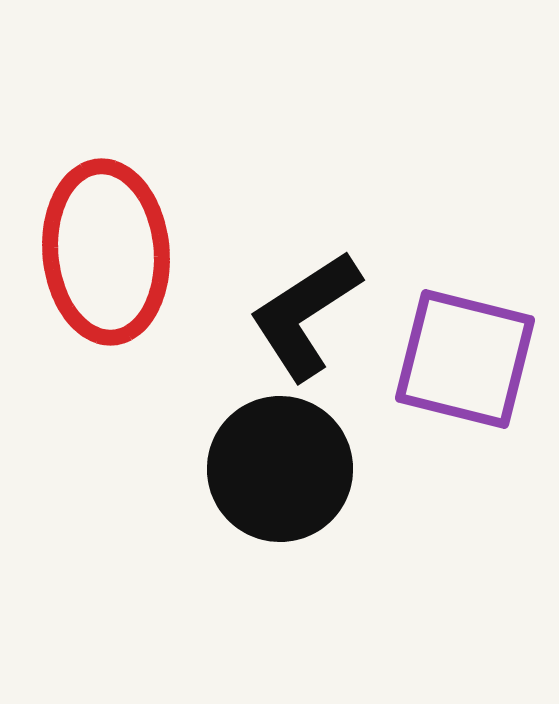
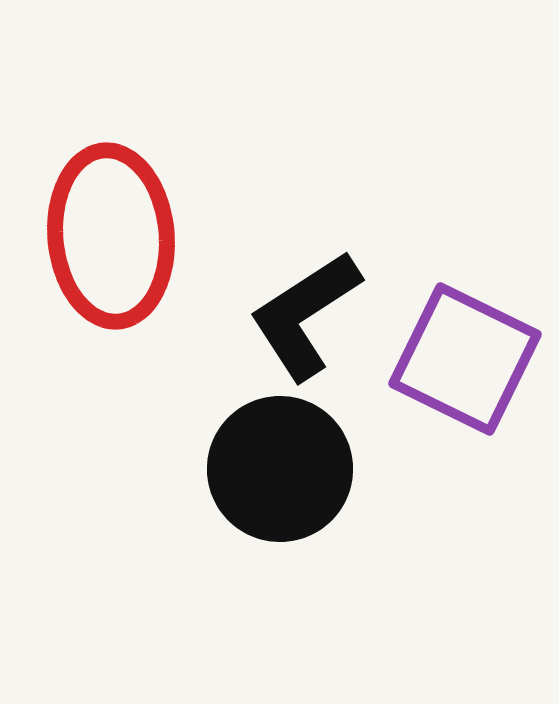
red ellipse: moved 5 px right, 16 px up
purple square: rotated 12 degrees clockwise
